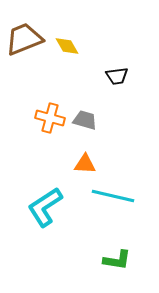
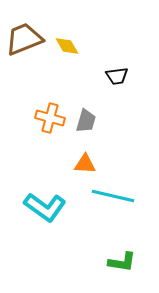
gray trapezoid: moved 1 px right, 1 px down; rotated 90 degrees clockwise
cyan L-shape: rotated 111 degrees counterclockwise
green L-shape: moved 5 px right, 2 px down
